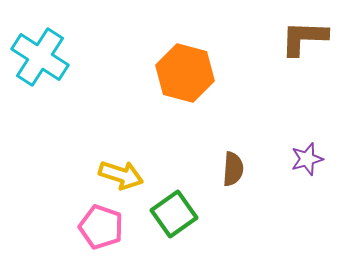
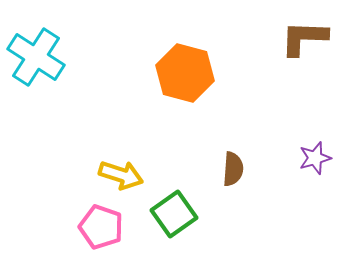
cyan cross: moved 4 px left
purple star: moved 8 px right, 1 px up
